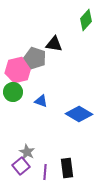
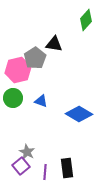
gray pentagon: rotated 20 degrees clockwise
green circle: moved 6 px down
